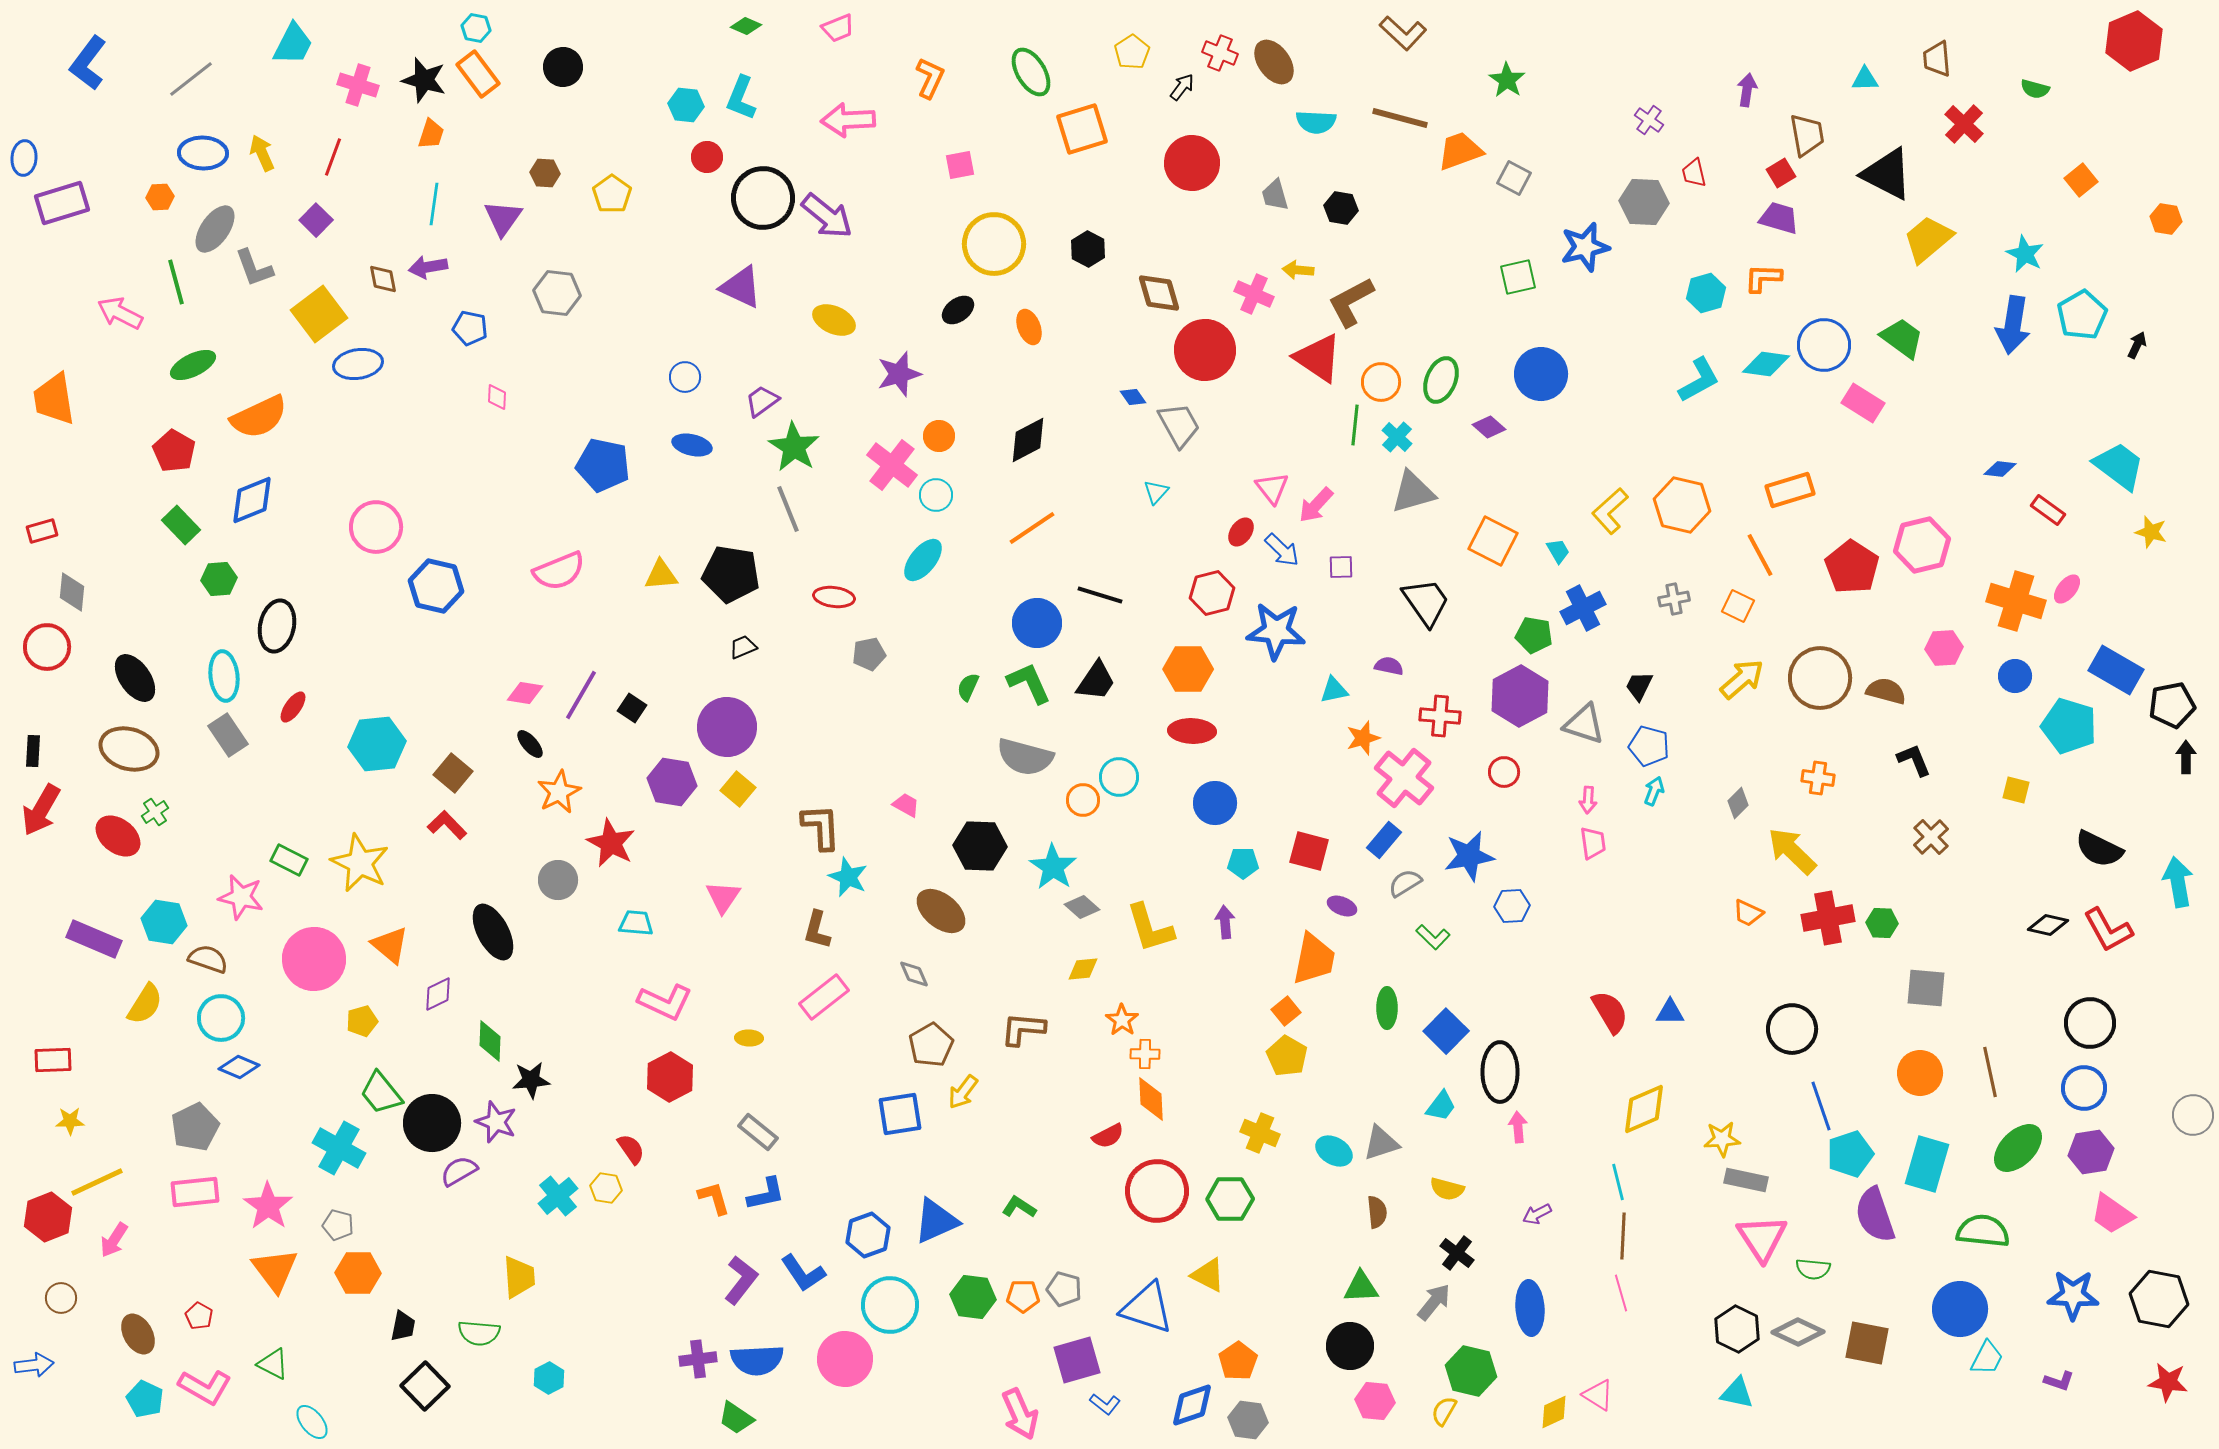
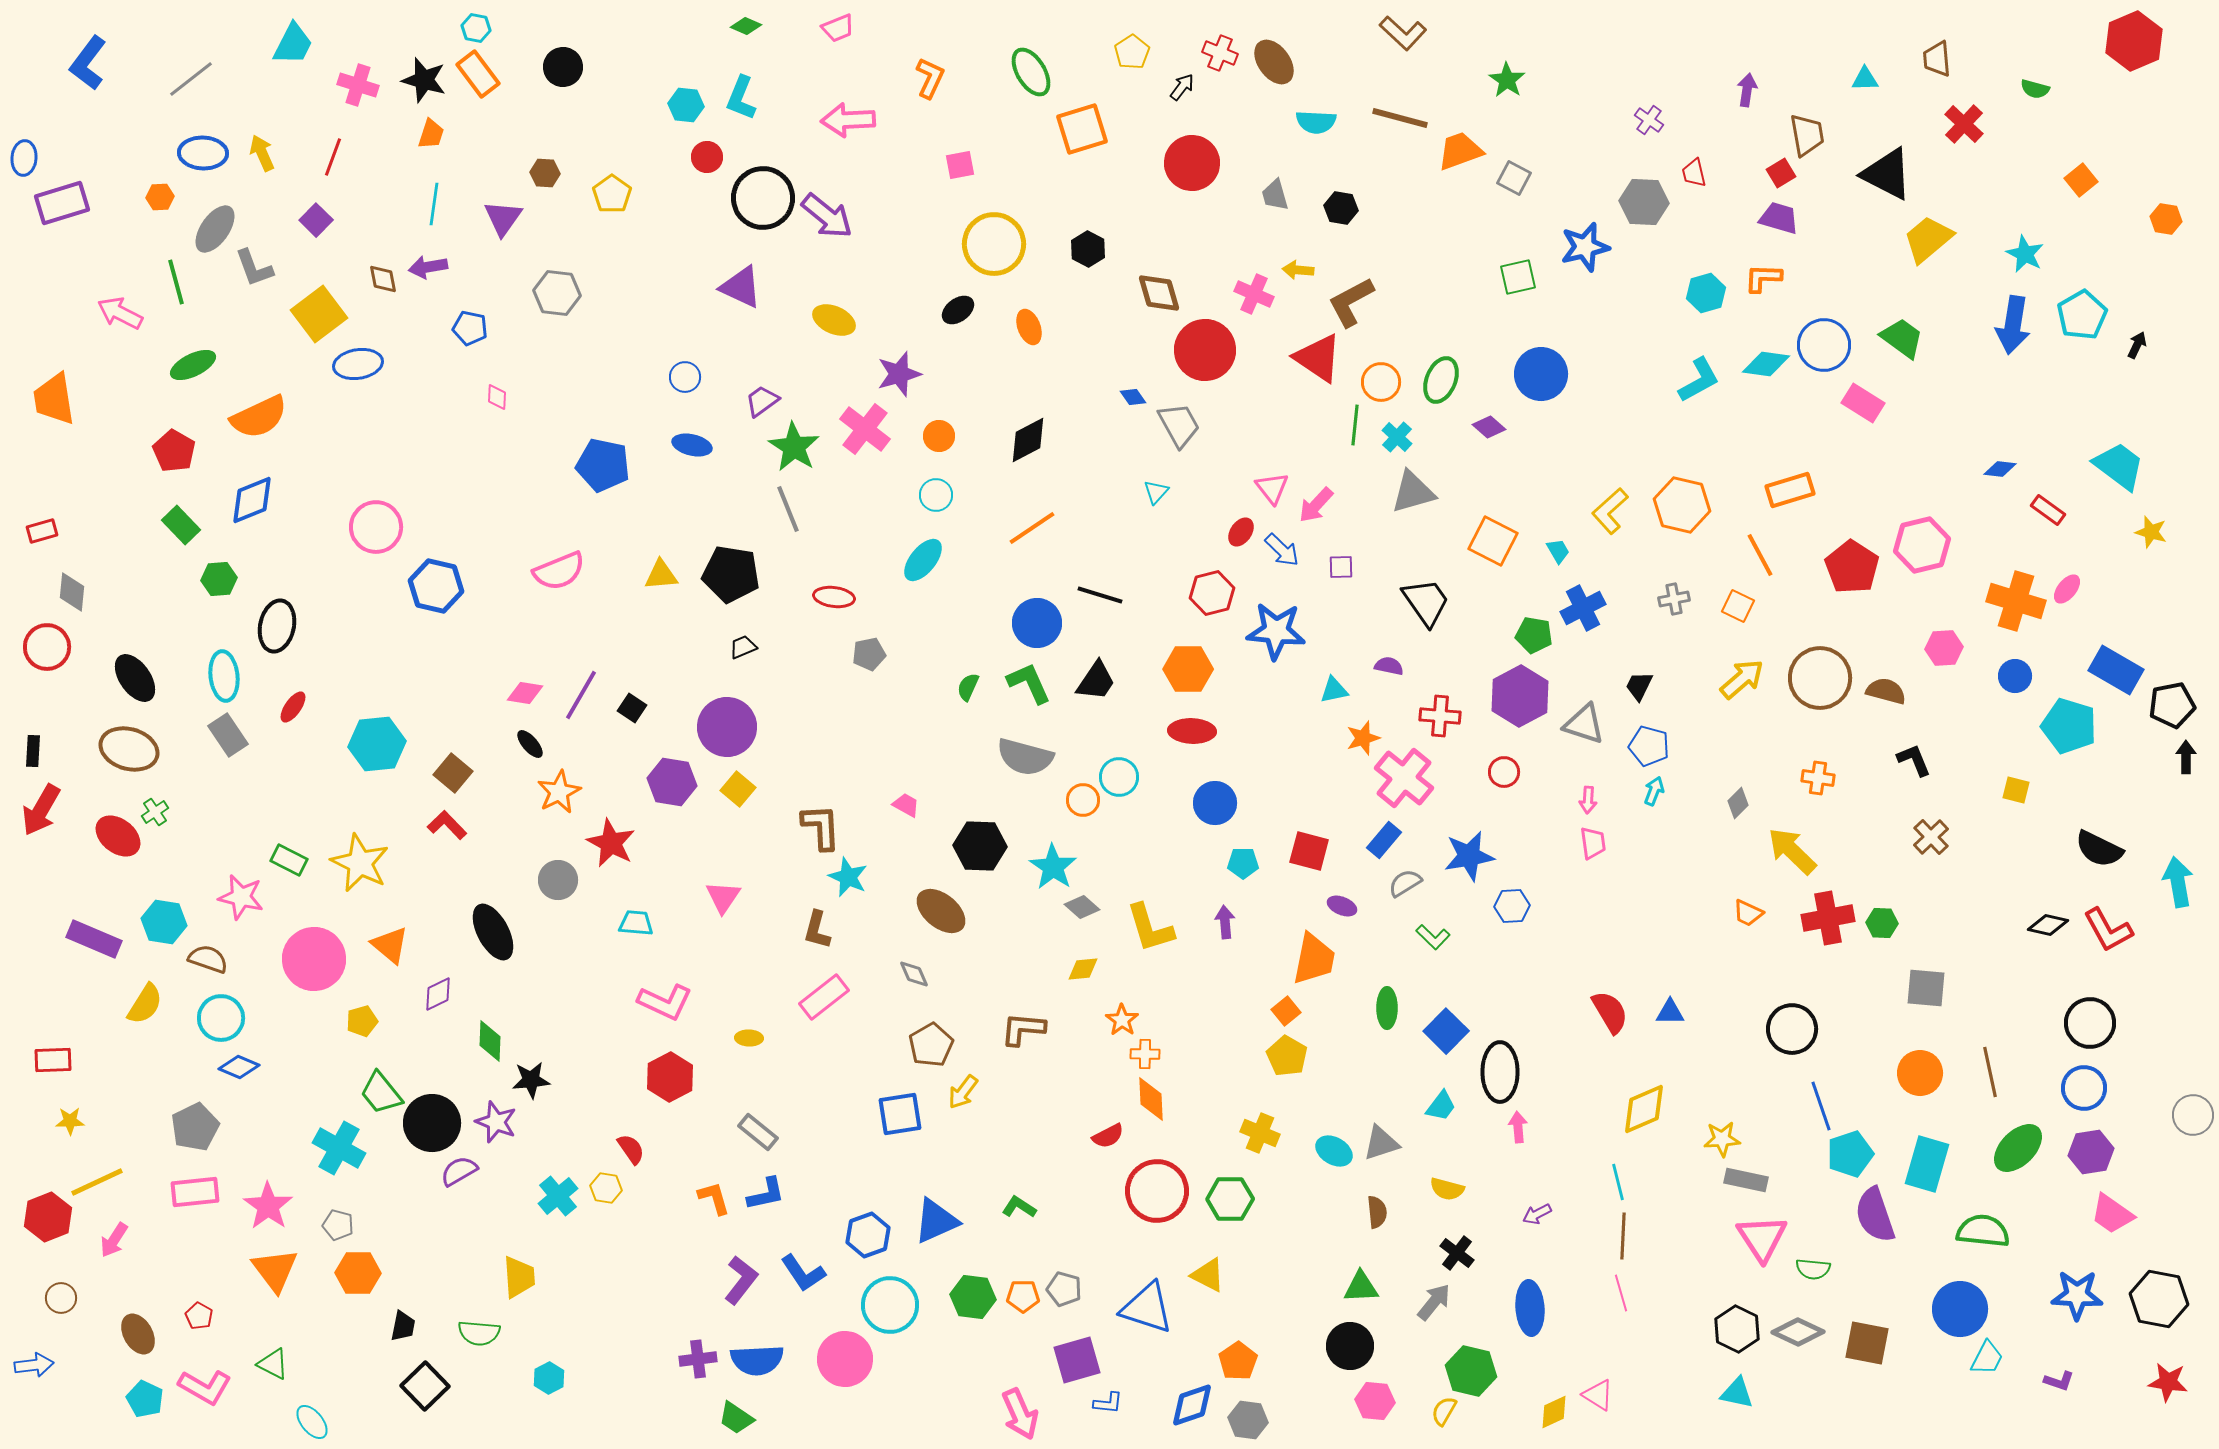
pink cross at (892, 465): moved 27 px left, 36 px up
blue star at (2073, 1295): moved 4 px right
blue L-shape at (1105, 1404): moved 3 px right, 1 px up; rotated 32 degrees counterclockwise
